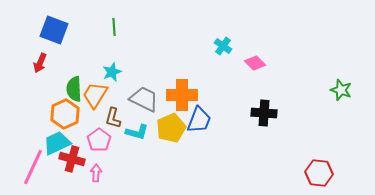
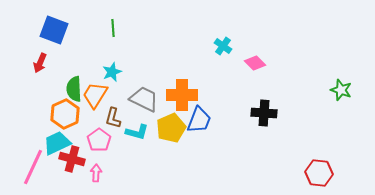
green line: moved 1 px left, 1 px down
